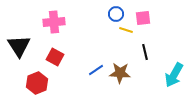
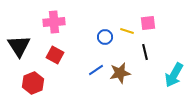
blue circle: moved 11 px left, 23 px down
pink square: moved 5 px right, 5 px down
yellow line: moved 1 px right, 1 px down
red square: moved 2 px up
brown star: rotated 15 degrees counterclockwise
red hexagon: moved 4 px left
